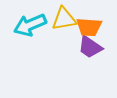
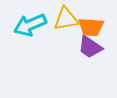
yellow triangle: moved 2 px right
orange trapezoid: moved 2 px right
